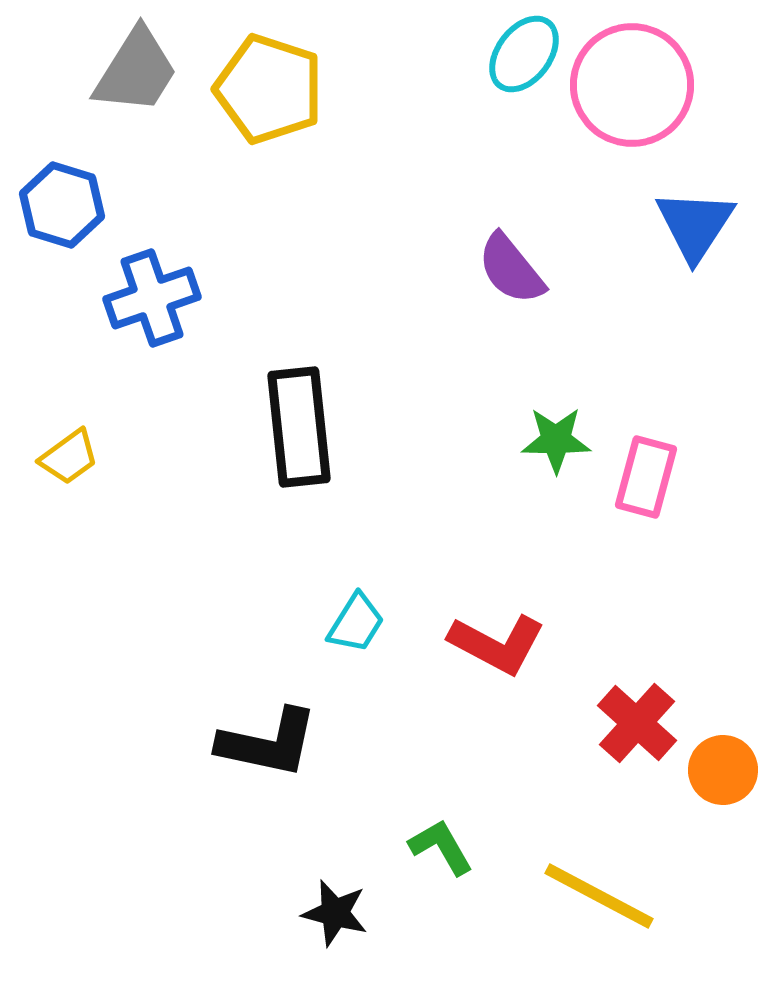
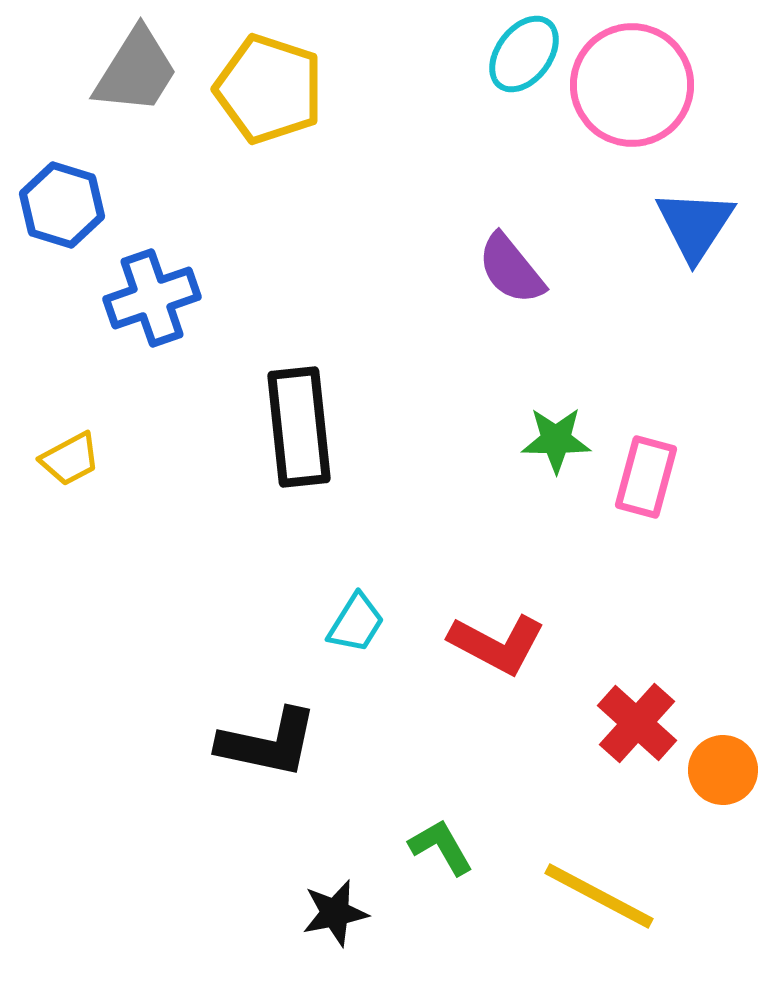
yellow trapezoid: moved 1 px right, 2 px down; rotated 8 degrees clockwise
black star: rotated 26 degrees counterclockwise
